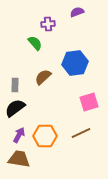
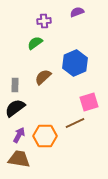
purple cross: moved 4 px left, 3 px up
green semicircle: rotated 84 degrees counterclockwise
blue hexagon: rotated 15 degrees counterclockwise
brown line: moved 6 px left, 10 px up
